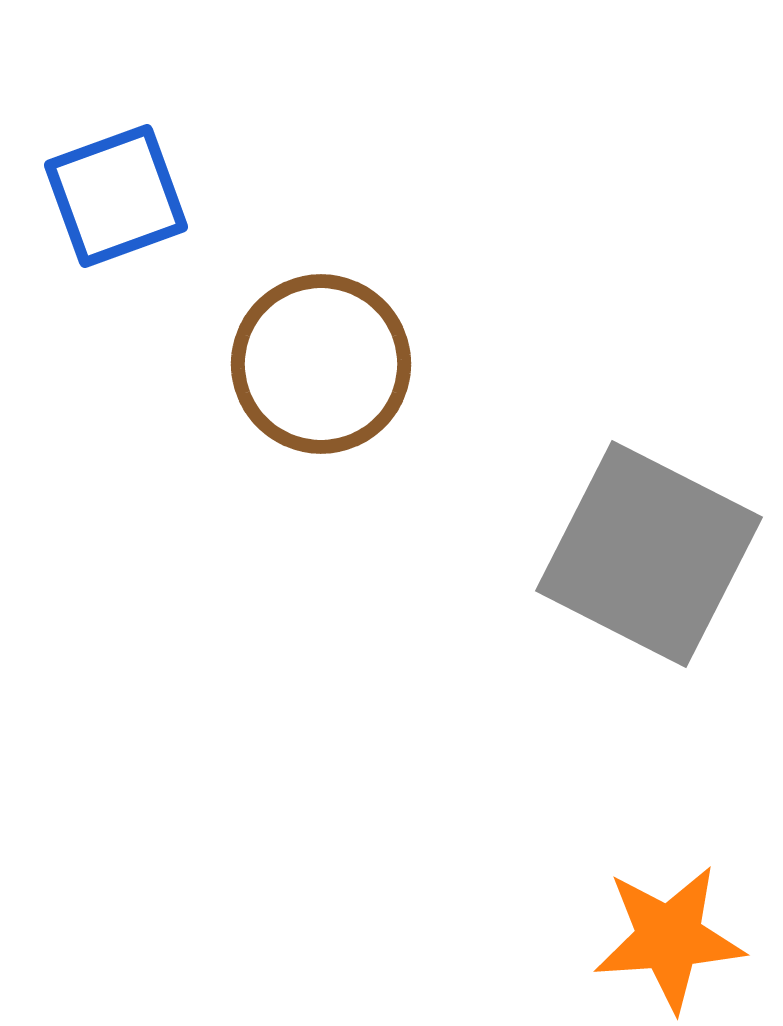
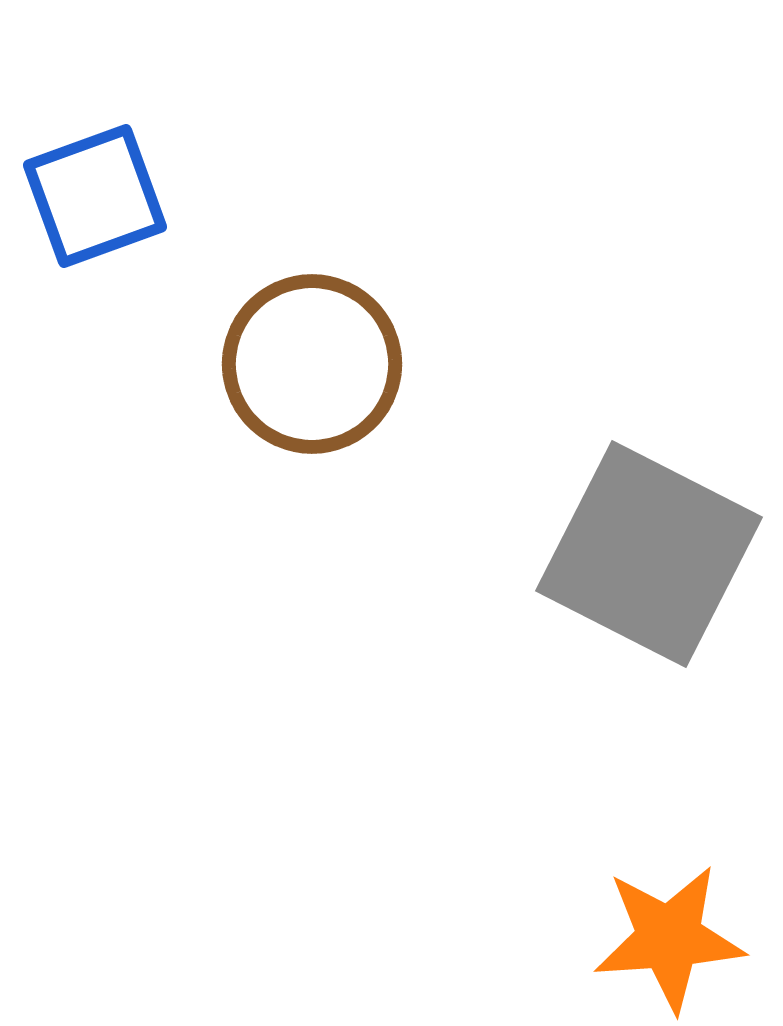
blue square: moved 21 px left
brown circle: moved 9 px left
